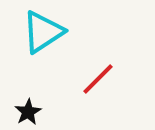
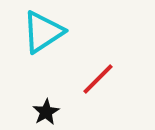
black star: moved 18 px right
